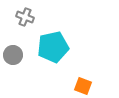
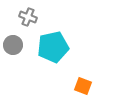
gray cross: moved 3 px right
gray circle: moved 10 px up
